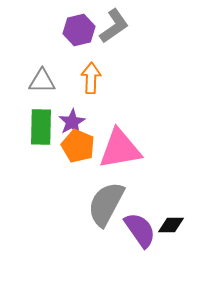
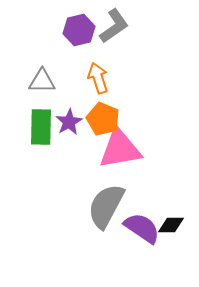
orange arrow: moved 7 px right; rotated 20 degrees counterclockwise
purple star: moved 3 px left
orange pentagon: moved 25 px right, 27 px up
gray semicircle: moved 2 px down
purple semicircle: moved 2 px right, 2 px up; rotated 21 degrees counterclockwise
